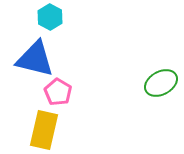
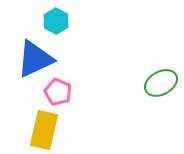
cyan hexagon: moved 6 px right, 4 px down
blue triangle: rotated 39 degrees counterclockwise
pink pentagon: rotated 8 degrees counterclockwise
